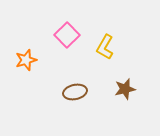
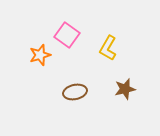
pink square: rotated 10 degrees counterclockwise
yellow L-shape: moved 3 px right, 1 px down
orange star: moved 14 px right, 5 px up
